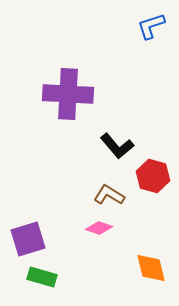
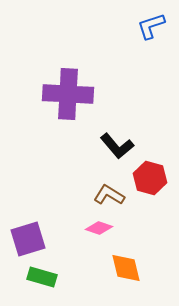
red hexagon: moved 3 px left, 2 px down
orange diamond: moved 25 px left
